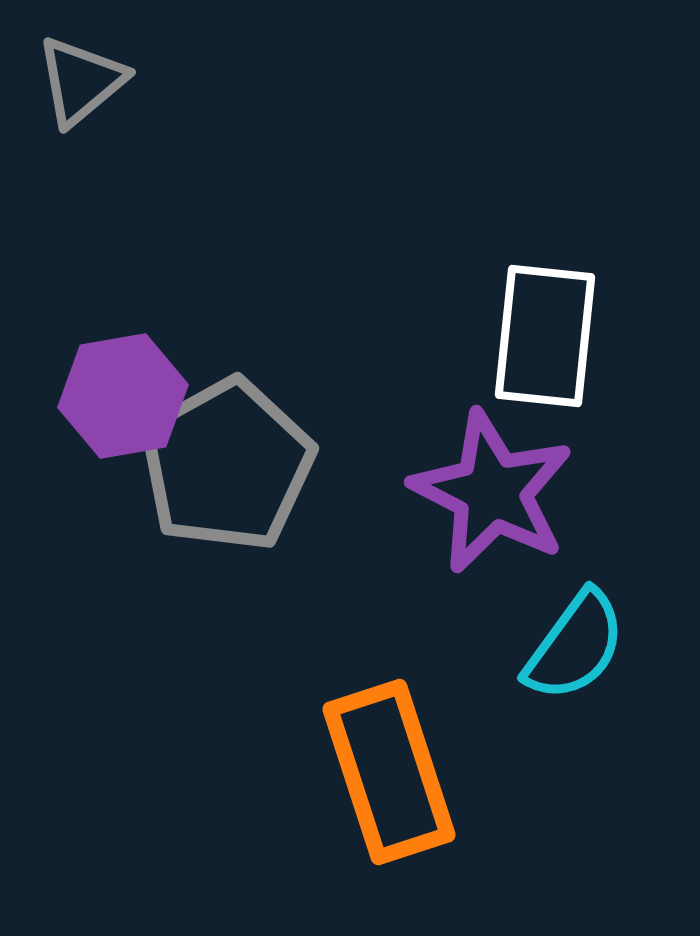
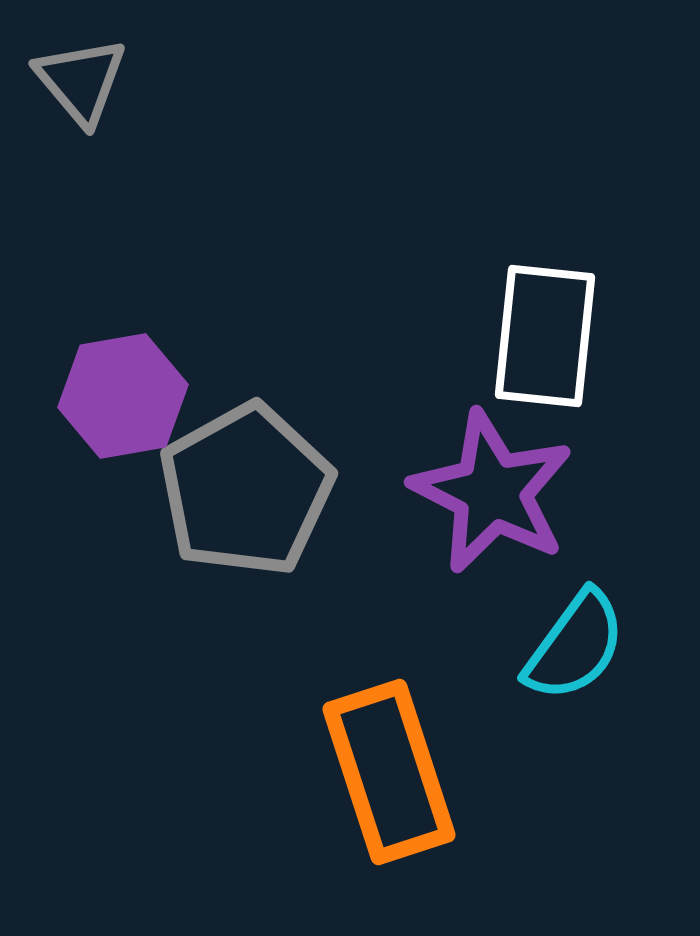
gray triangle: rotated 30 degrees counterclockwise
gray pentagon: moved 19 px right, 25 px down
